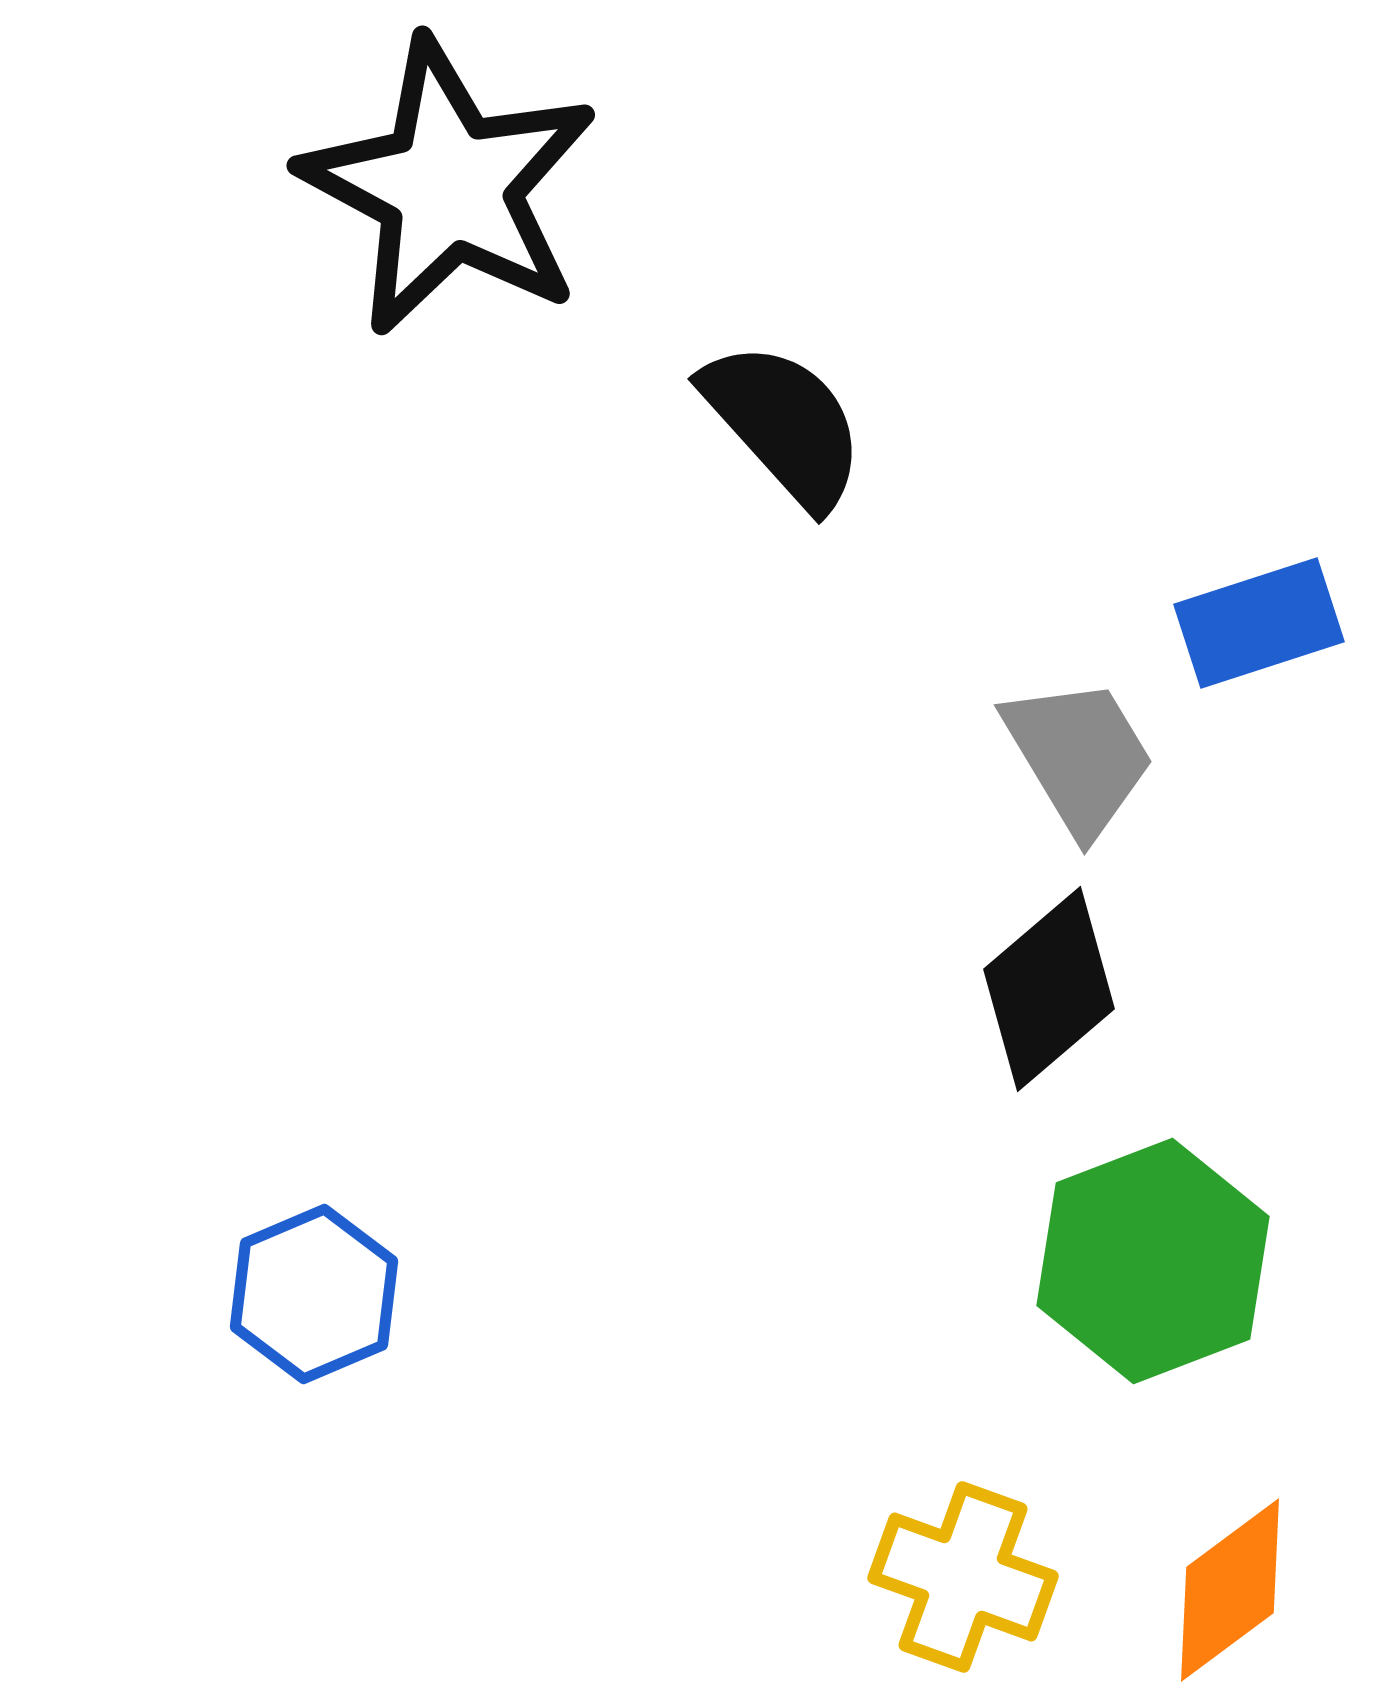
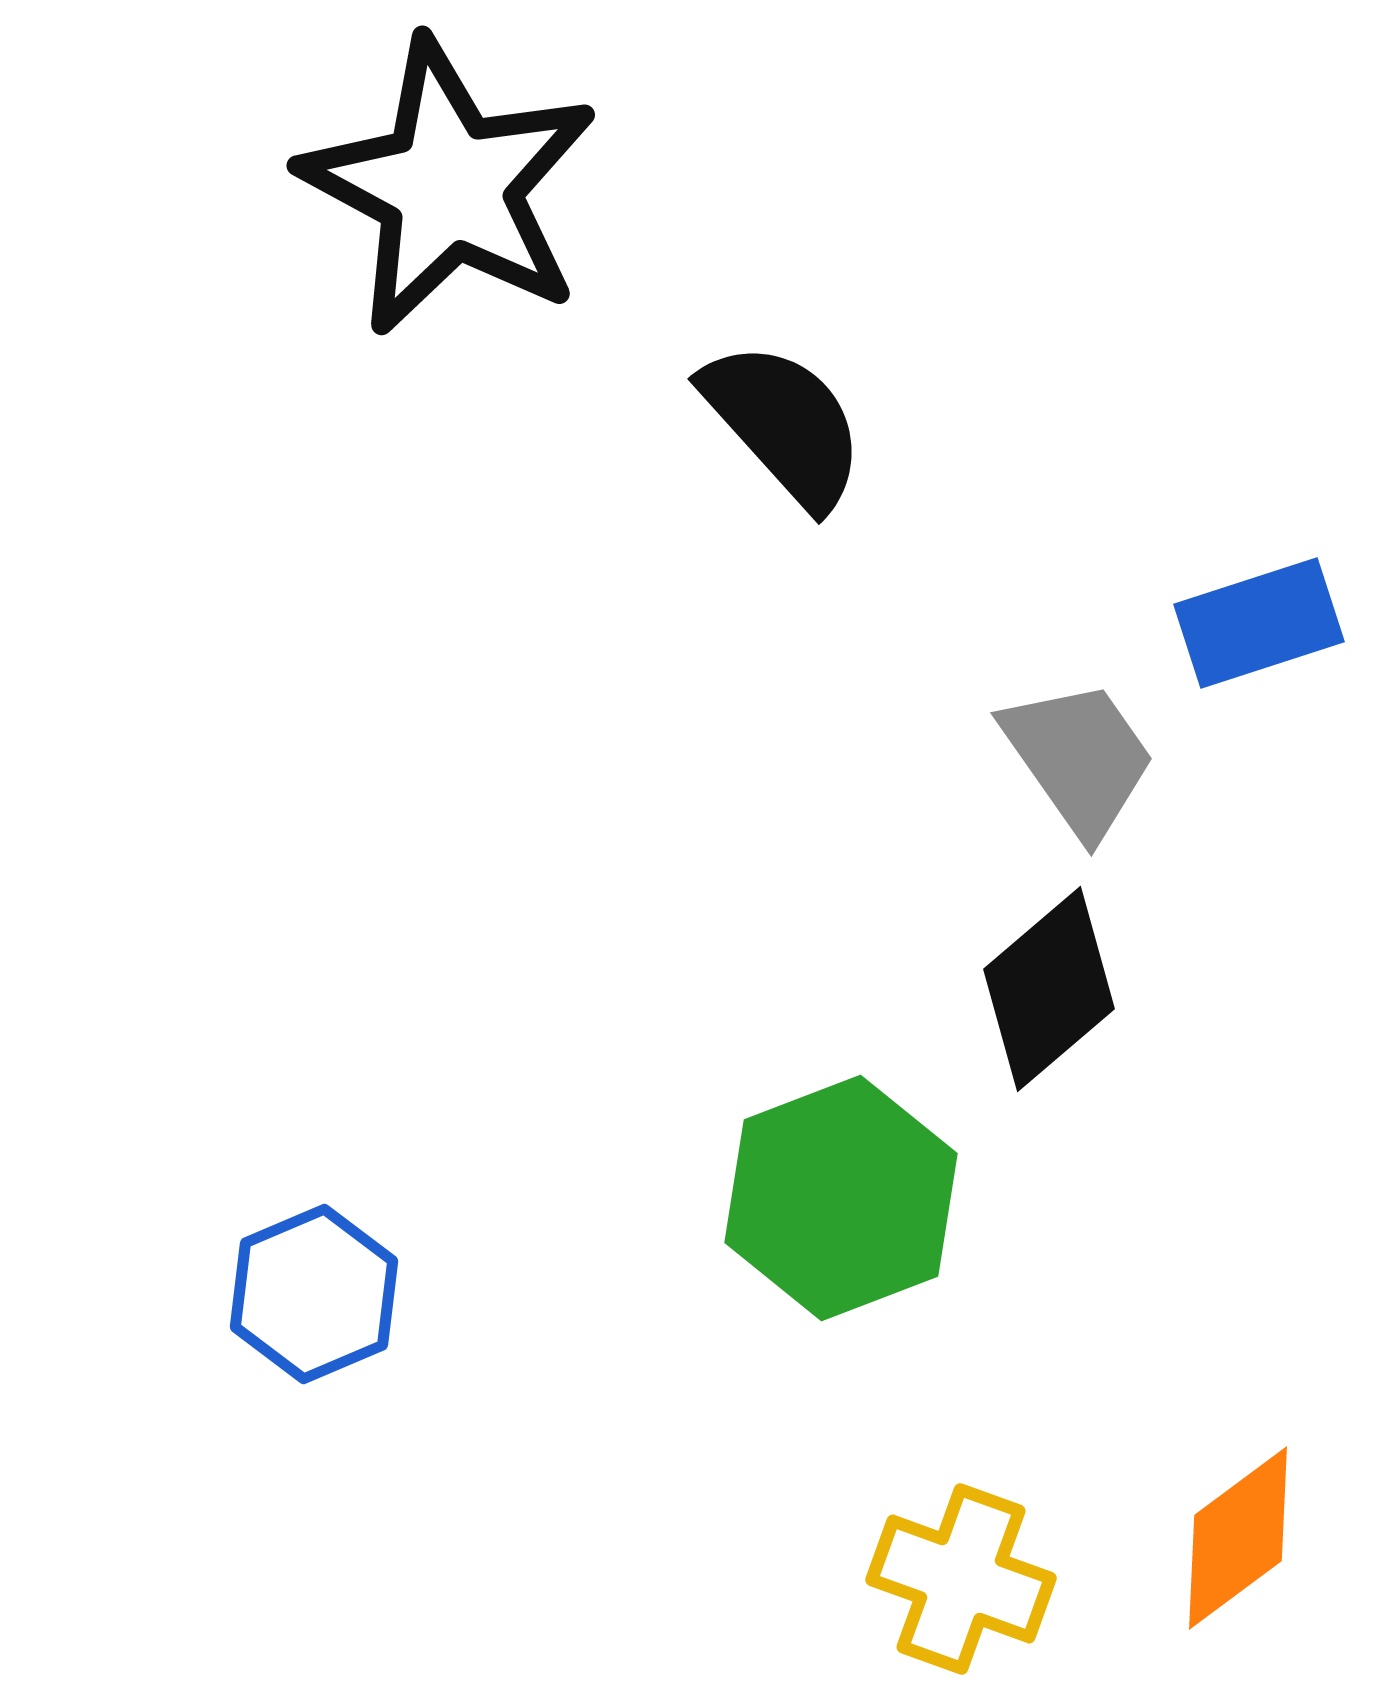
gray trapezoid: moved 2 px down; rotated 4 degrees counterclockwise
green hexagon: moved 312 px left, 63 px up
yellow cross: moved 2 px left, 2 px down
orange diamond: moved 8 px right, 52 px up
